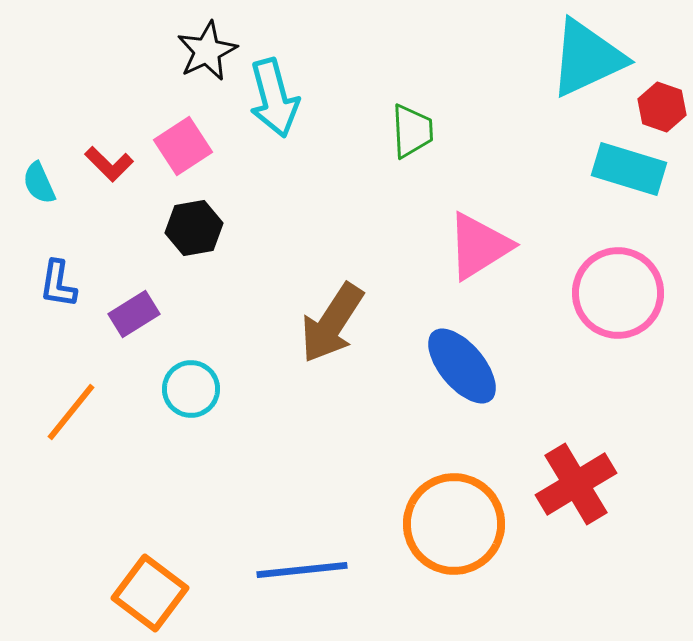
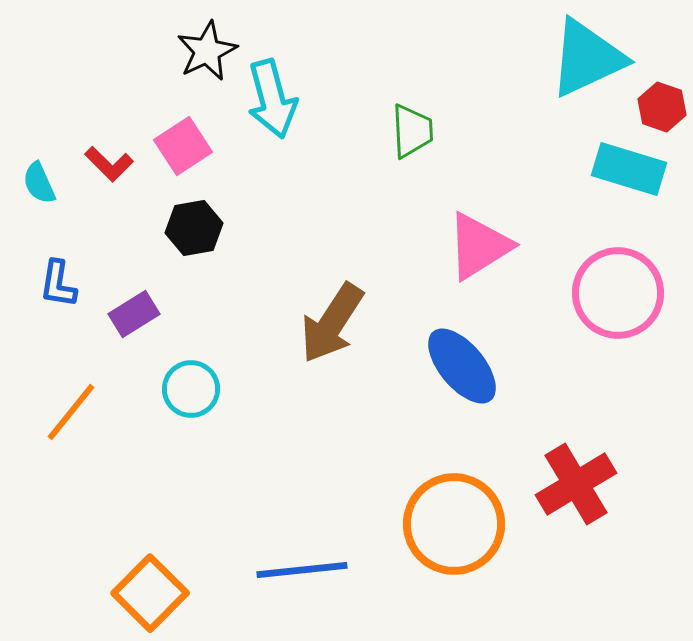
cyan arrow: moved 2 px left, 1 px down
orange square: rotated 8 degrees clockwise
